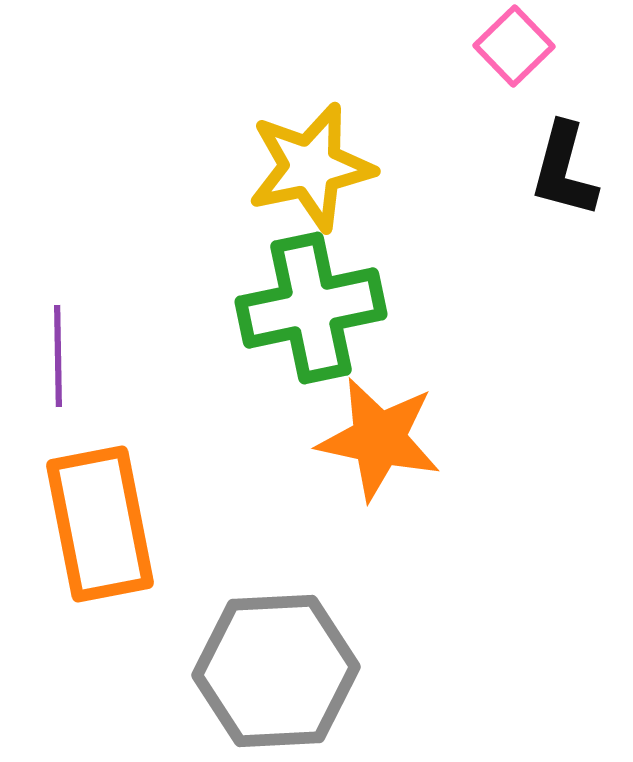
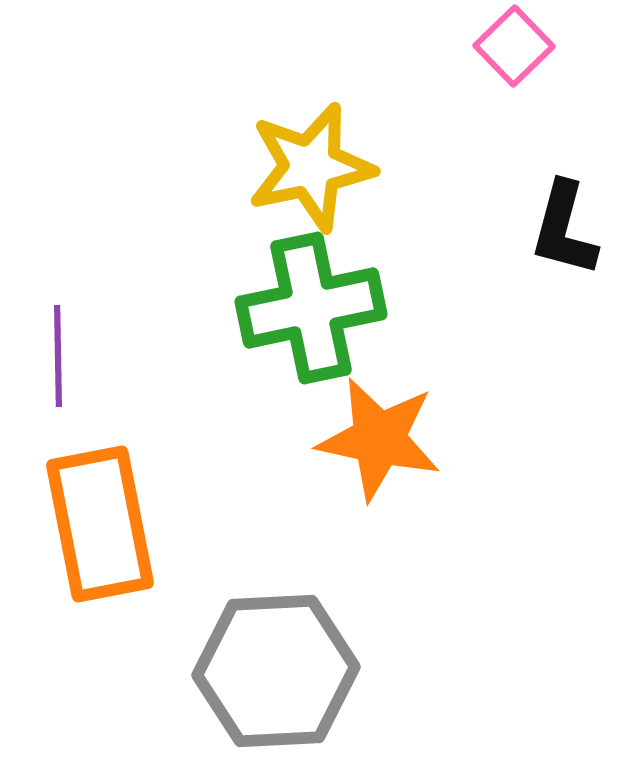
black L-shape: moved 59 px down
